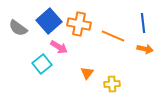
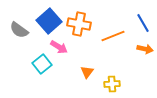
blue line: rotated 24 degrees counterclockwise
gray semicircle: moved 1 px right, 2 px down
orange line: rotated 45 degrees counterclockwise
orange triangle: moved 1 px up
